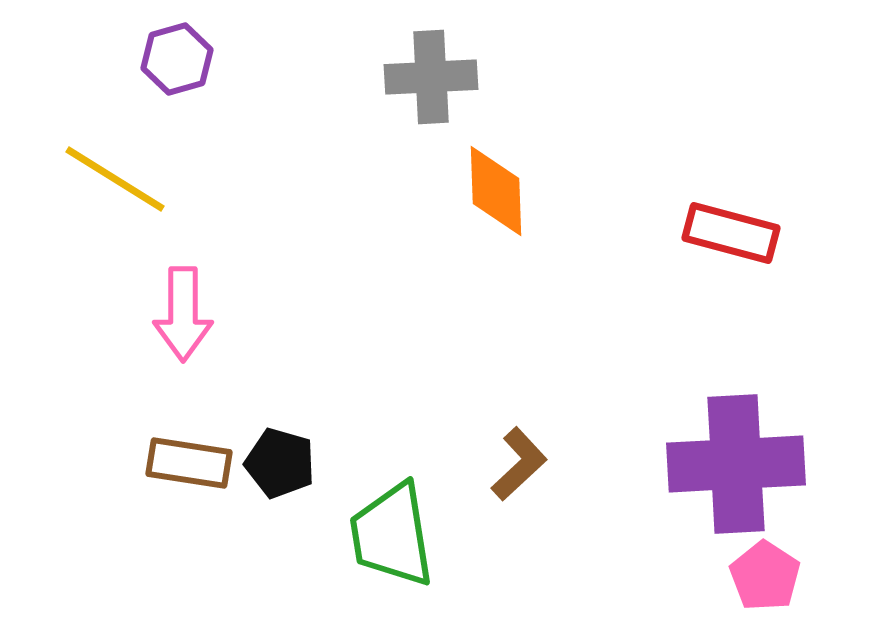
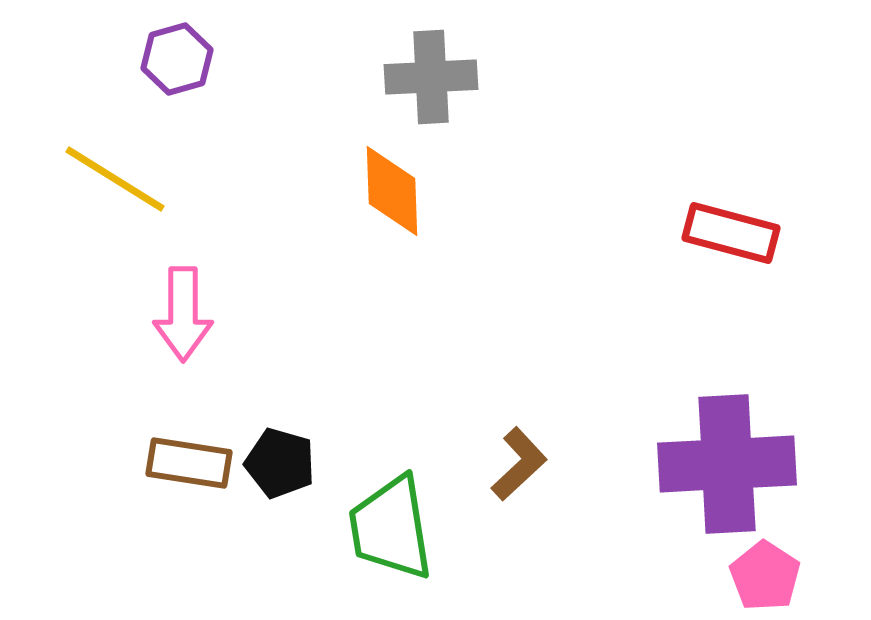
orange diamond: moved 104 px left
purple cross: moved 9 px left
green trapezoid: moved 1 px left, 7 px up
